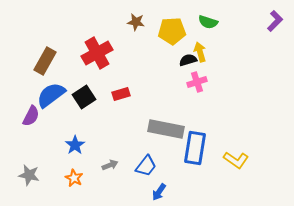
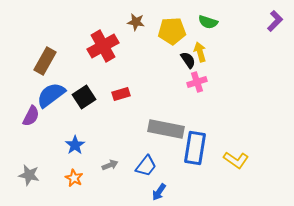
red cross: moved 6 px right, 7 px up
black semicircle: rotated 72 degrees clockwise
